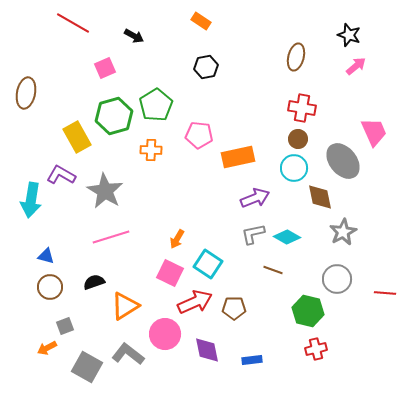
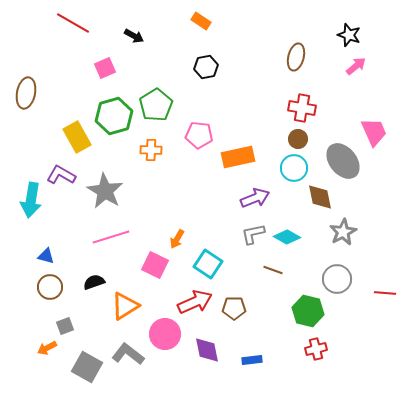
pink square at (170, 273): moved 15 px left, 8 px up
